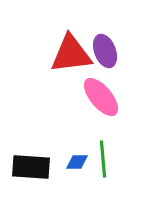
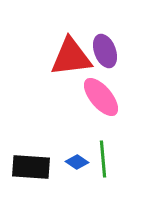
red triangle: moved 3 px down
blue diamond: rotated 35 degrees clockwise
